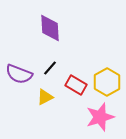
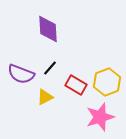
purple diamond: moved 2 px left, 1 px down
purple semicircle: moved 2 px right
yellow hexagon: rotated 8 degrees clockwise
